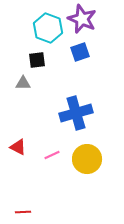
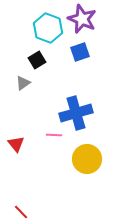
black square: rotated 24 degrees counterclockwise
gray triangle: rotated 35 degrees counterclockwise
red triangle: moved 2 px left, 3 px up; rotated 24 degrees clockwise
pink line: moved 2 px right, 20 px up; rotated 28 degrees clockwise
red line: moved 2 px left; rotated 49 degrees clockwise
